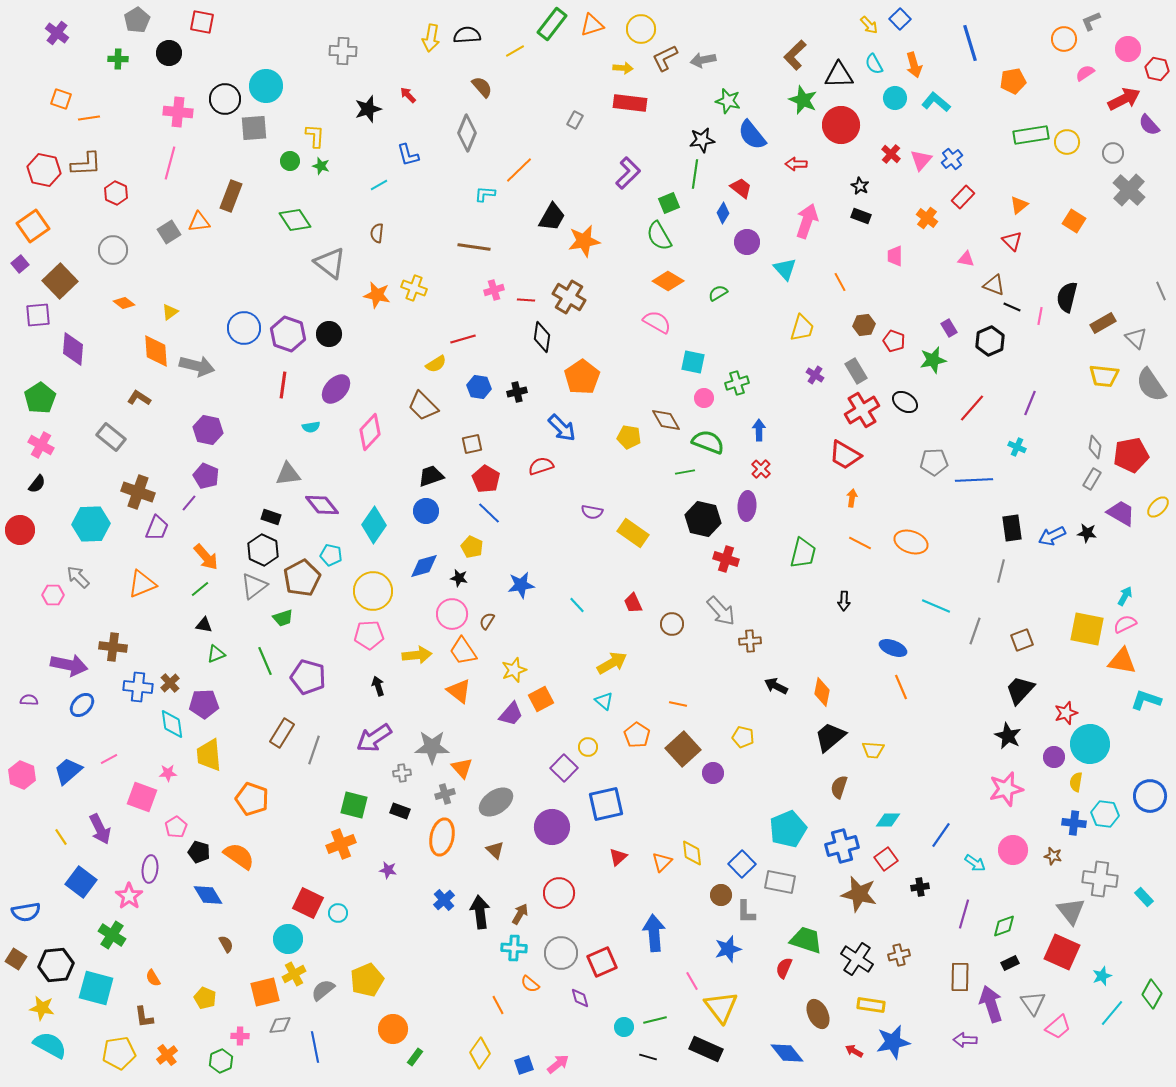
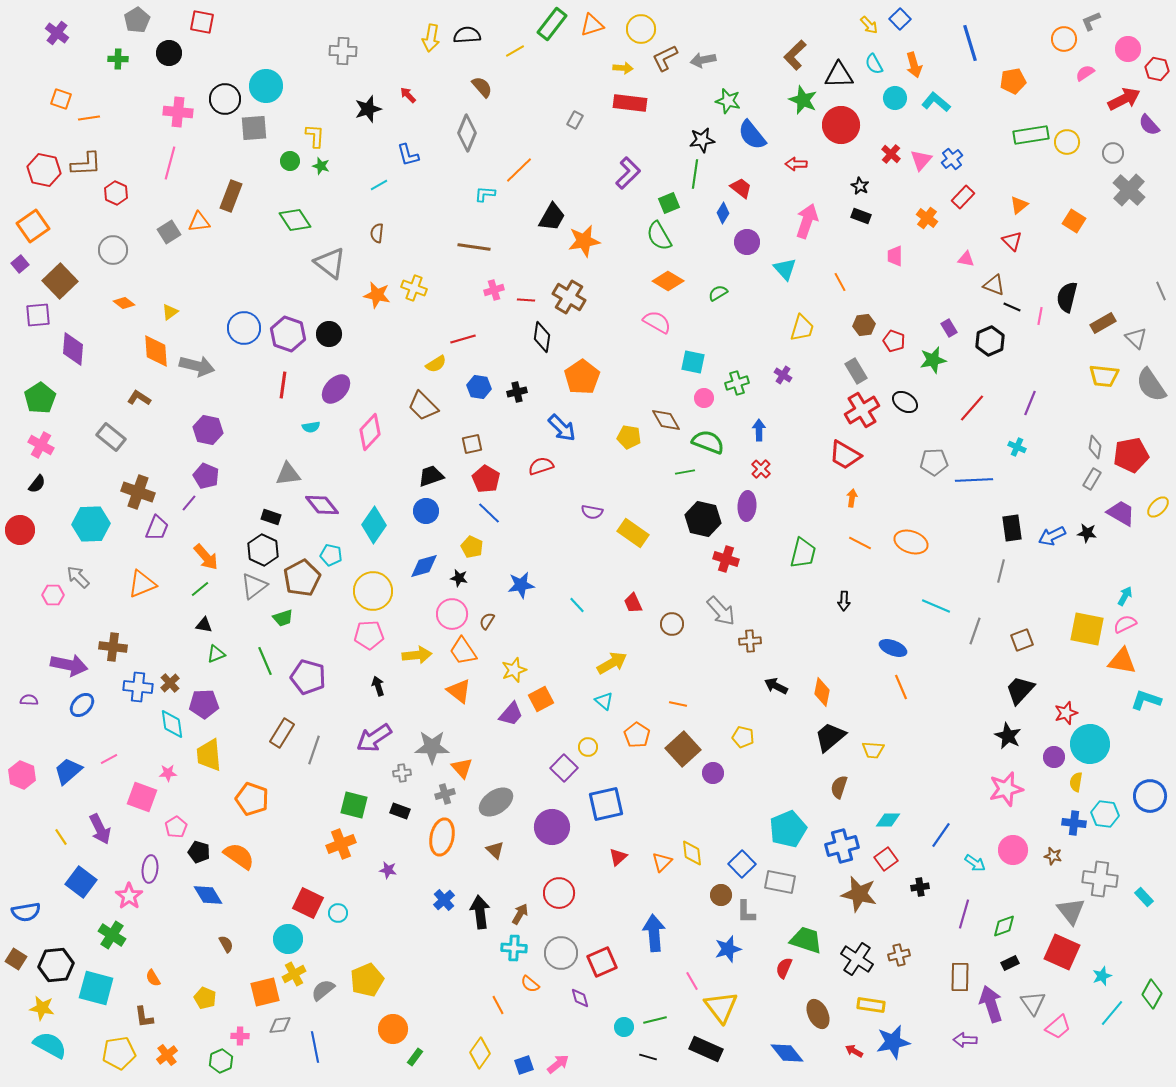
purple cross at (815, 375): moved 32 px left
